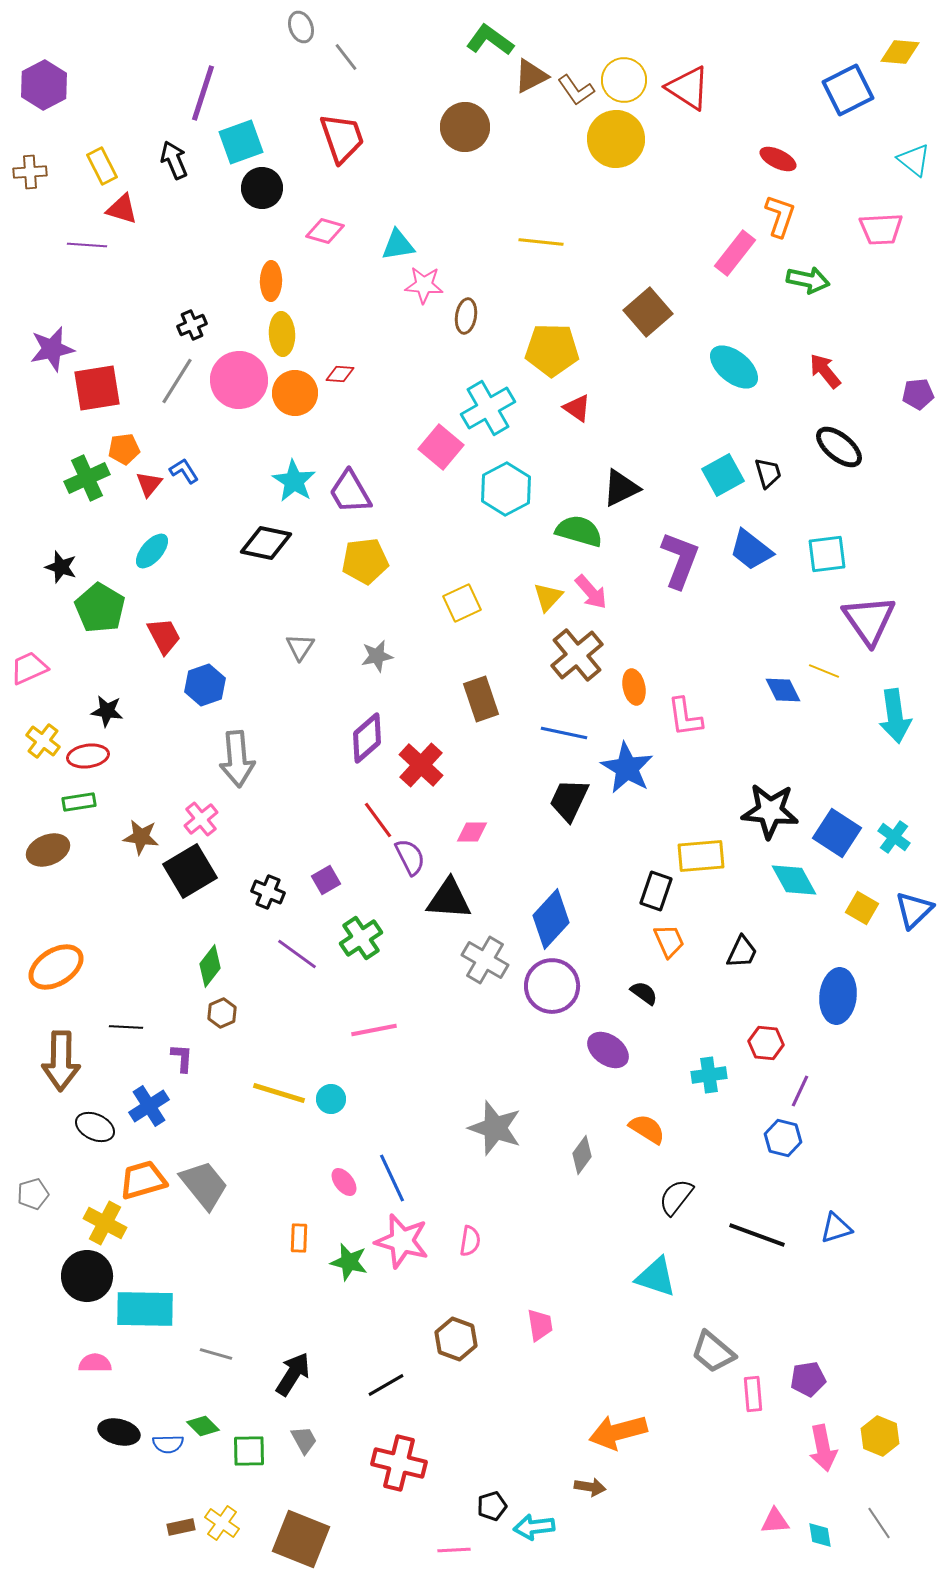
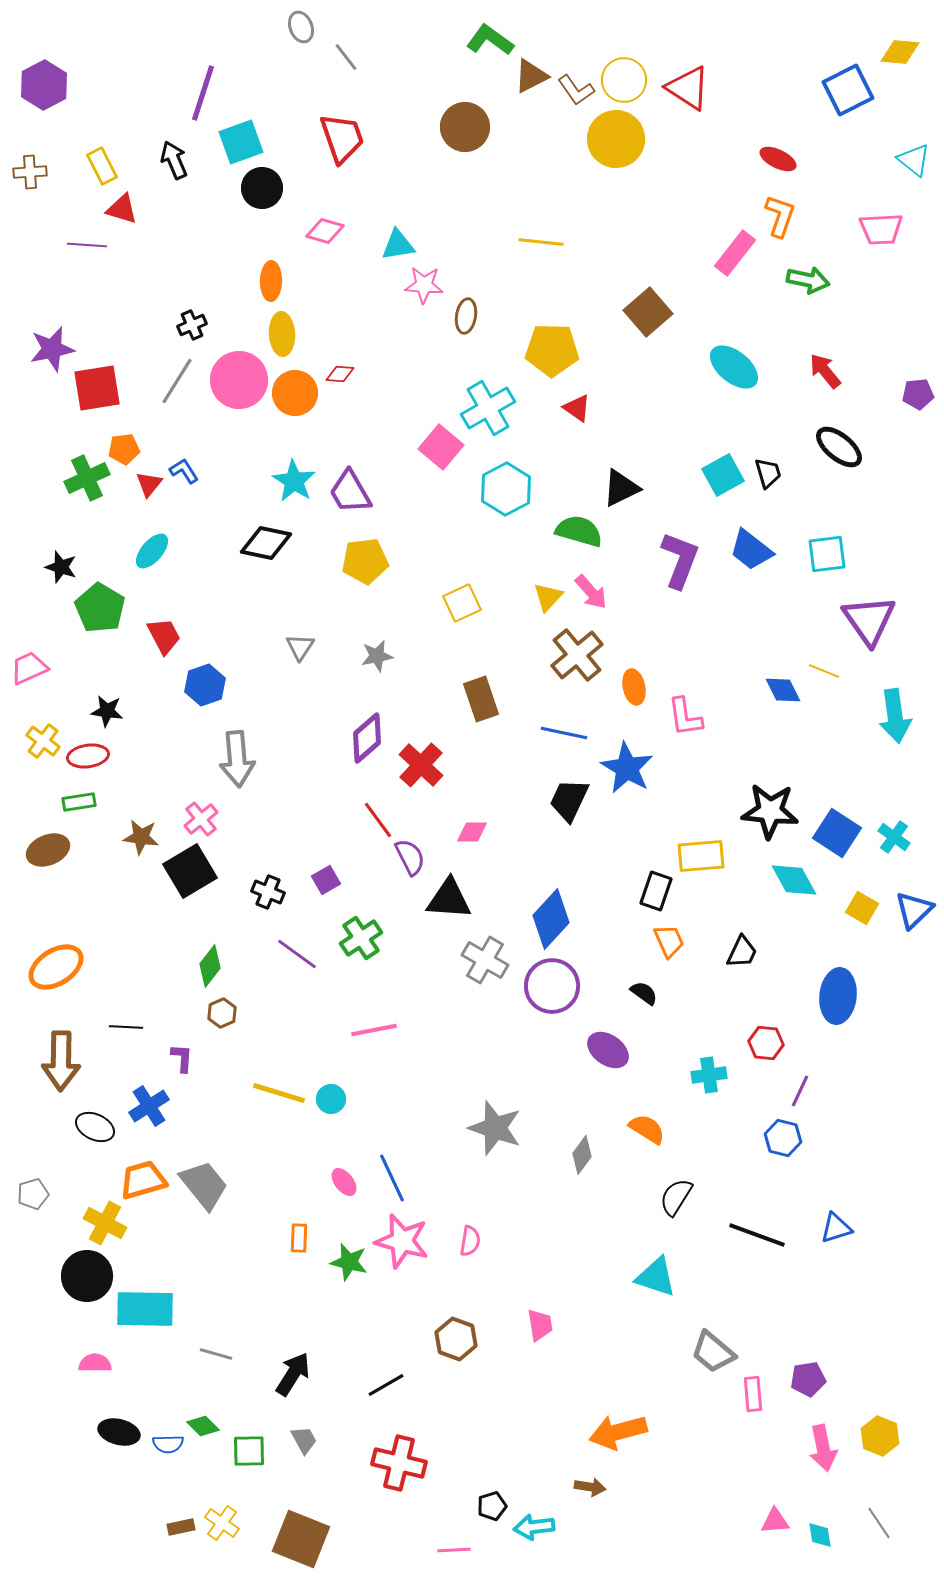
black semicircle at (676, 1197): rotated 6 degrees counterclockwise
